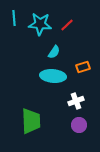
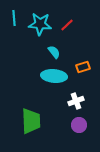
cyan semicircle: rotated 72 degrees counterclockwise
cyan ellipse: moved 1 px right
